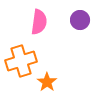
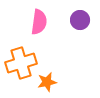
orange cross: moved 2 px down
orange star: rotated 24 degrees clockwise
